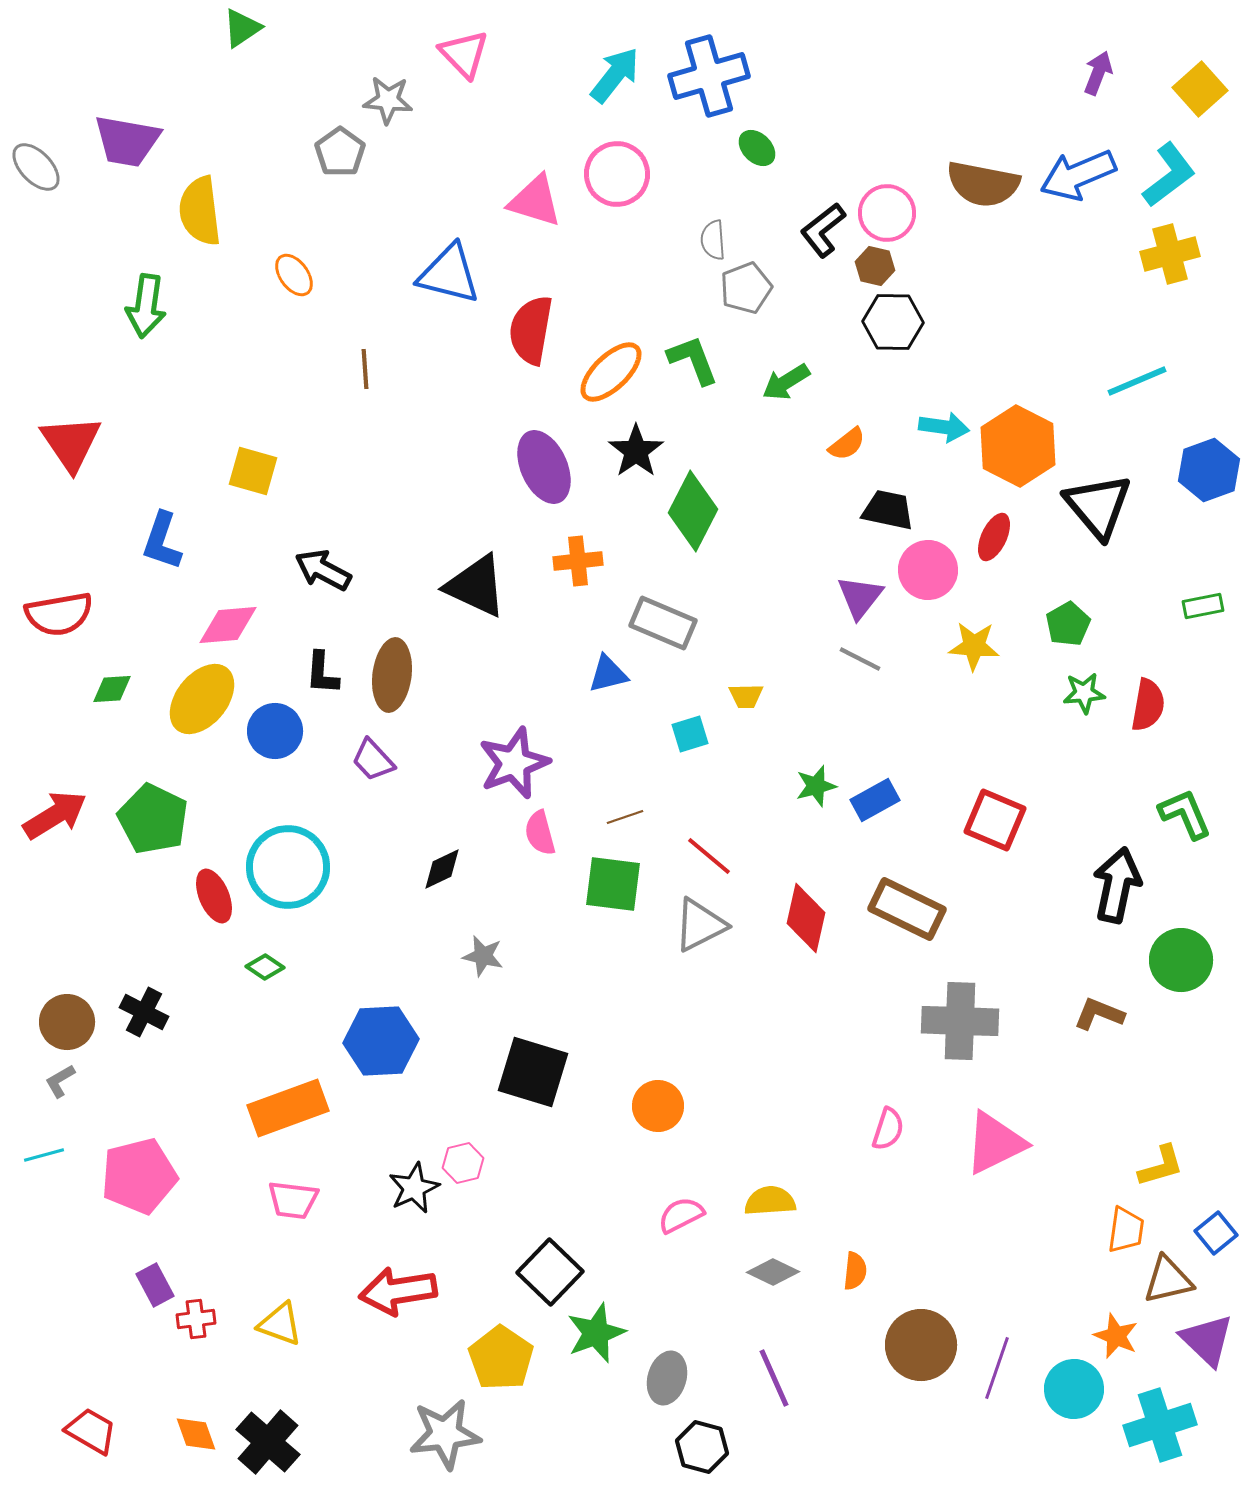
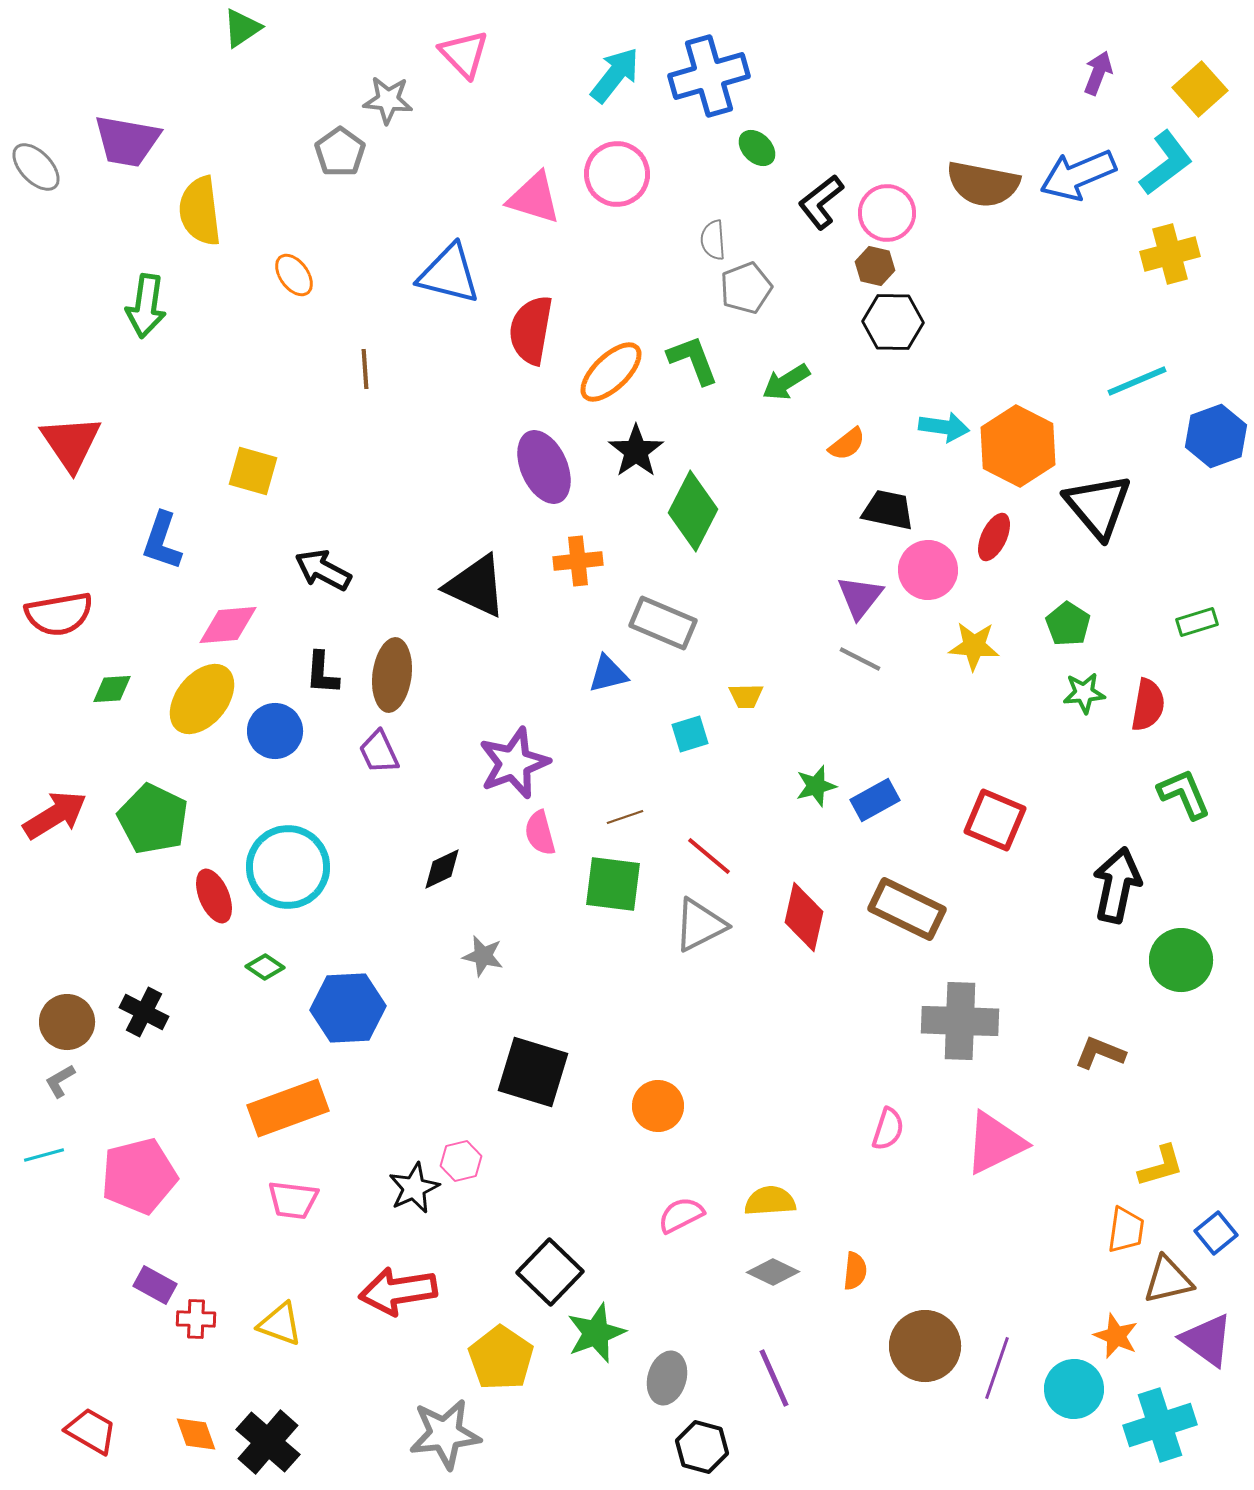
cyan L-shape at (1169, 175): moved 3 px left, 12 px up
pink triangle at (535, 201): moved 1 px left, 3 px up
black L-shape at (823, 230): moved 2 px left, 28 px up
blue hexagon at (1209, 470): moved 7 px right, 34 px up
green rectangle at (1203, 606): moved 6 px left, 16 px down; rotated 6 degrees counterclockwise
green pentagon at (1068, 624): rotated 9 degrees counterclockwise
purple trapezoid at (373, 760): moved 6 px right, 8 px up; rotated 18 degrees clockwise
green L-shape at (1185, 814): moved 1 px left, 20 px up
red diamond at (806, 918): moved 2 px left, 1 px up
brown L-shape at (1099, 1014): moved 1 px right, 39 px down
blue hexagon at (381, 1041): moved 33 px left, 33 px up
pink hexagon at (463, 1163): moved 2 px left, 2 px up
purple rectangle at (155, 1285): rotated 33 degrees counterclockwise
red cross at (196, 1319): rotated 9 degrees clockwise
purple triangle at (1207, 1340): rotated 8 degrees counterclockwise
brown circle at (921, 1345): moved 4 px right, 1 px down
